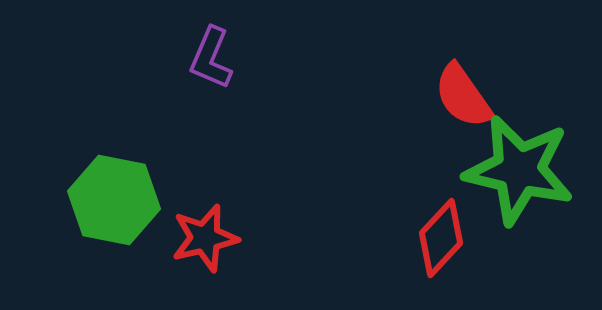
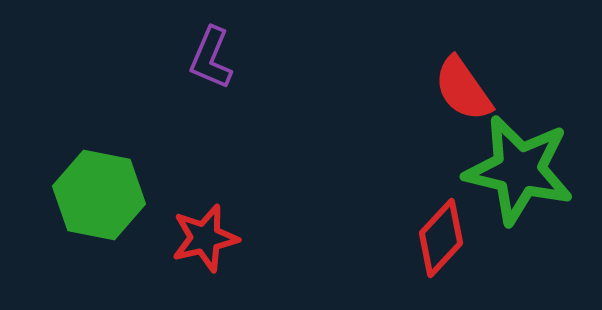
red semicircle: moved 7 px up
green hexagon: moved 15 px left, 5 px up
